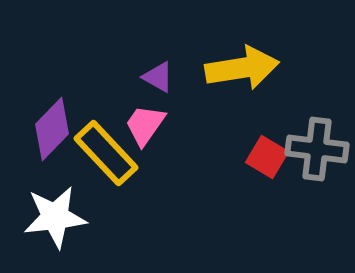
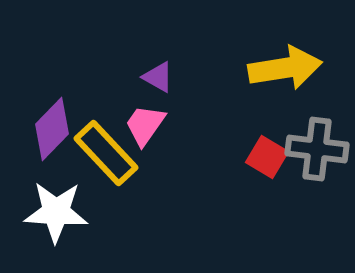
yellow arrow: moved 43 px right
white star: moved 1 px right, 5 px up; rotated 10 degrees clockwise
